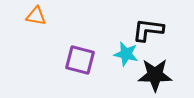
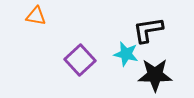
black L-shape: rotated 16 degrees counterclockwise
purple square: rotated 32 degrees clockwise
